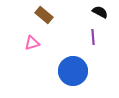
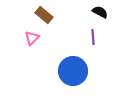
pink triangle: moved 5 px up; rotated 28 degrees counterclockwise
